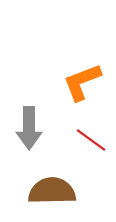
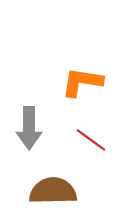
orange L-shape: rotated 30 degrees clockwise
brown semicircle: moved 1 px right
